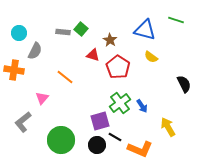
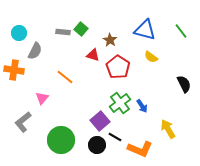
green line: moved 5 px right, 11 px down; rotated 35 degrees clockwise
purple square: rotated 24 degrees counterclockwise
yellow arrow: moved 2 px down
